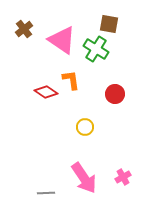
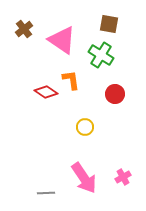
green cross: moved 5 px right, 6 px down
